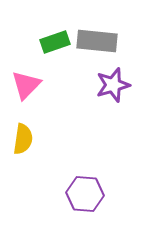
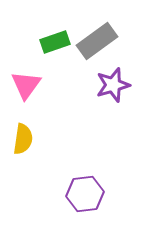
gray rectangle: rotated 42 degrees counterclockwise
pink triangle: rotated 8 degrees counterclockwise
purple hexagon: rotated 12 degrees counterclockwise
